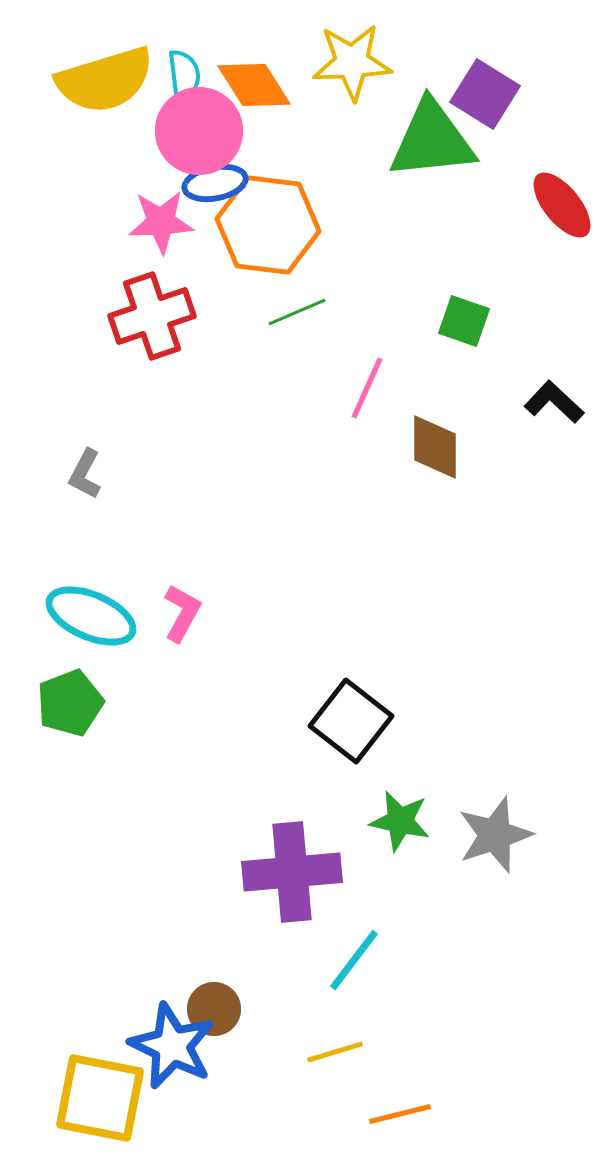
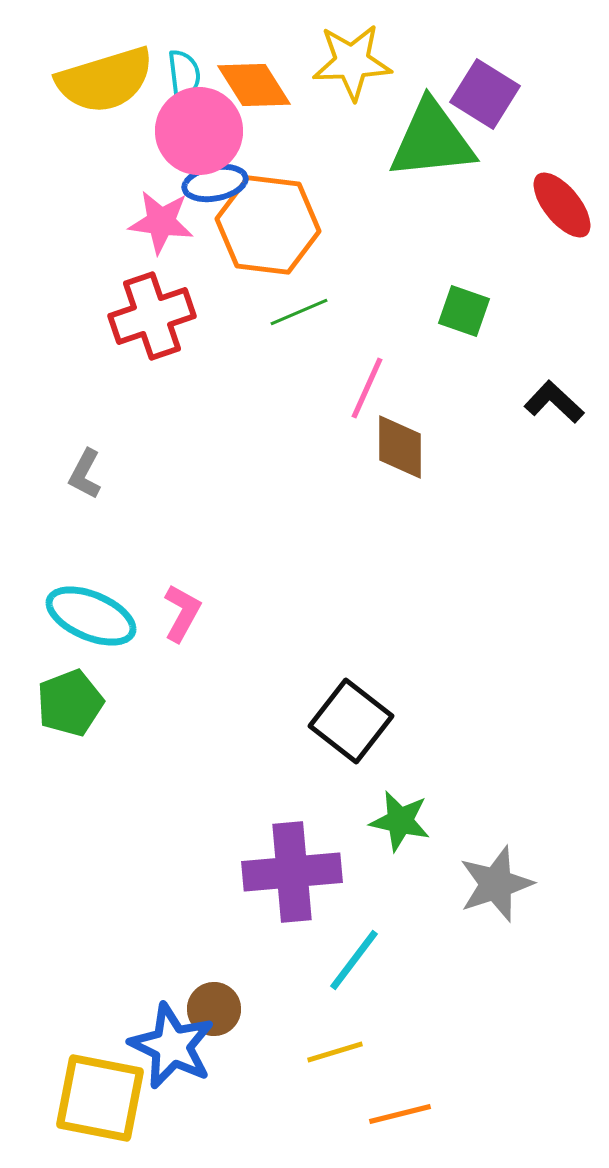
pink star: rotated 10 degrees clockwise
green line: moved 2 px right
green square: moved 10 px up
brown diamond: moved 35 px left
gray star: moved 1 px right, 49 px down
